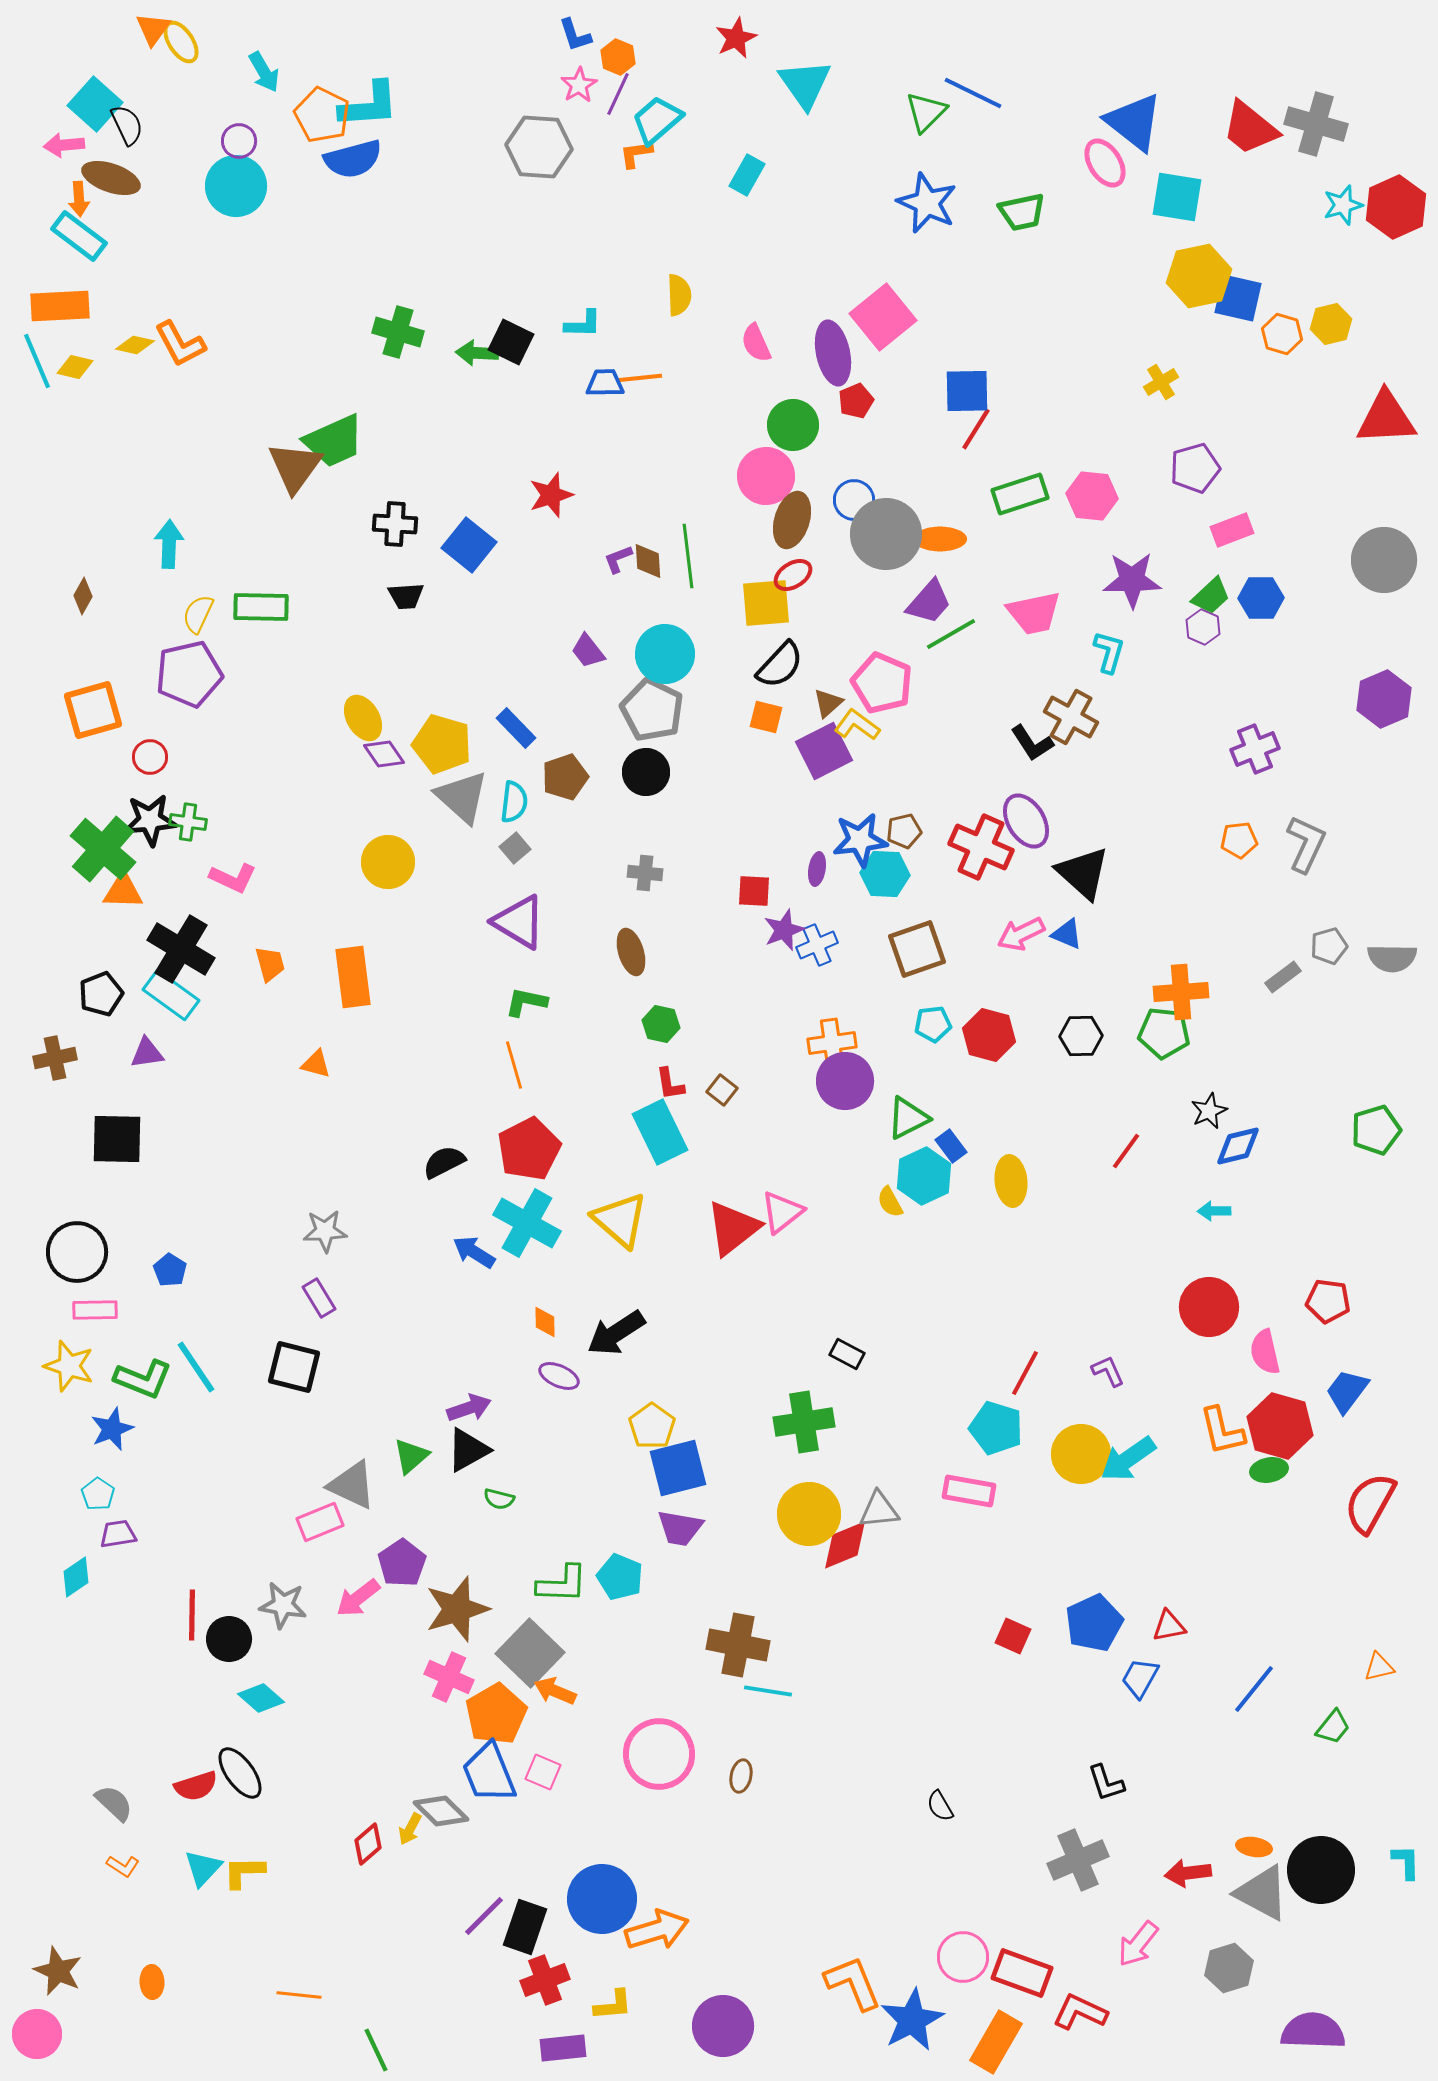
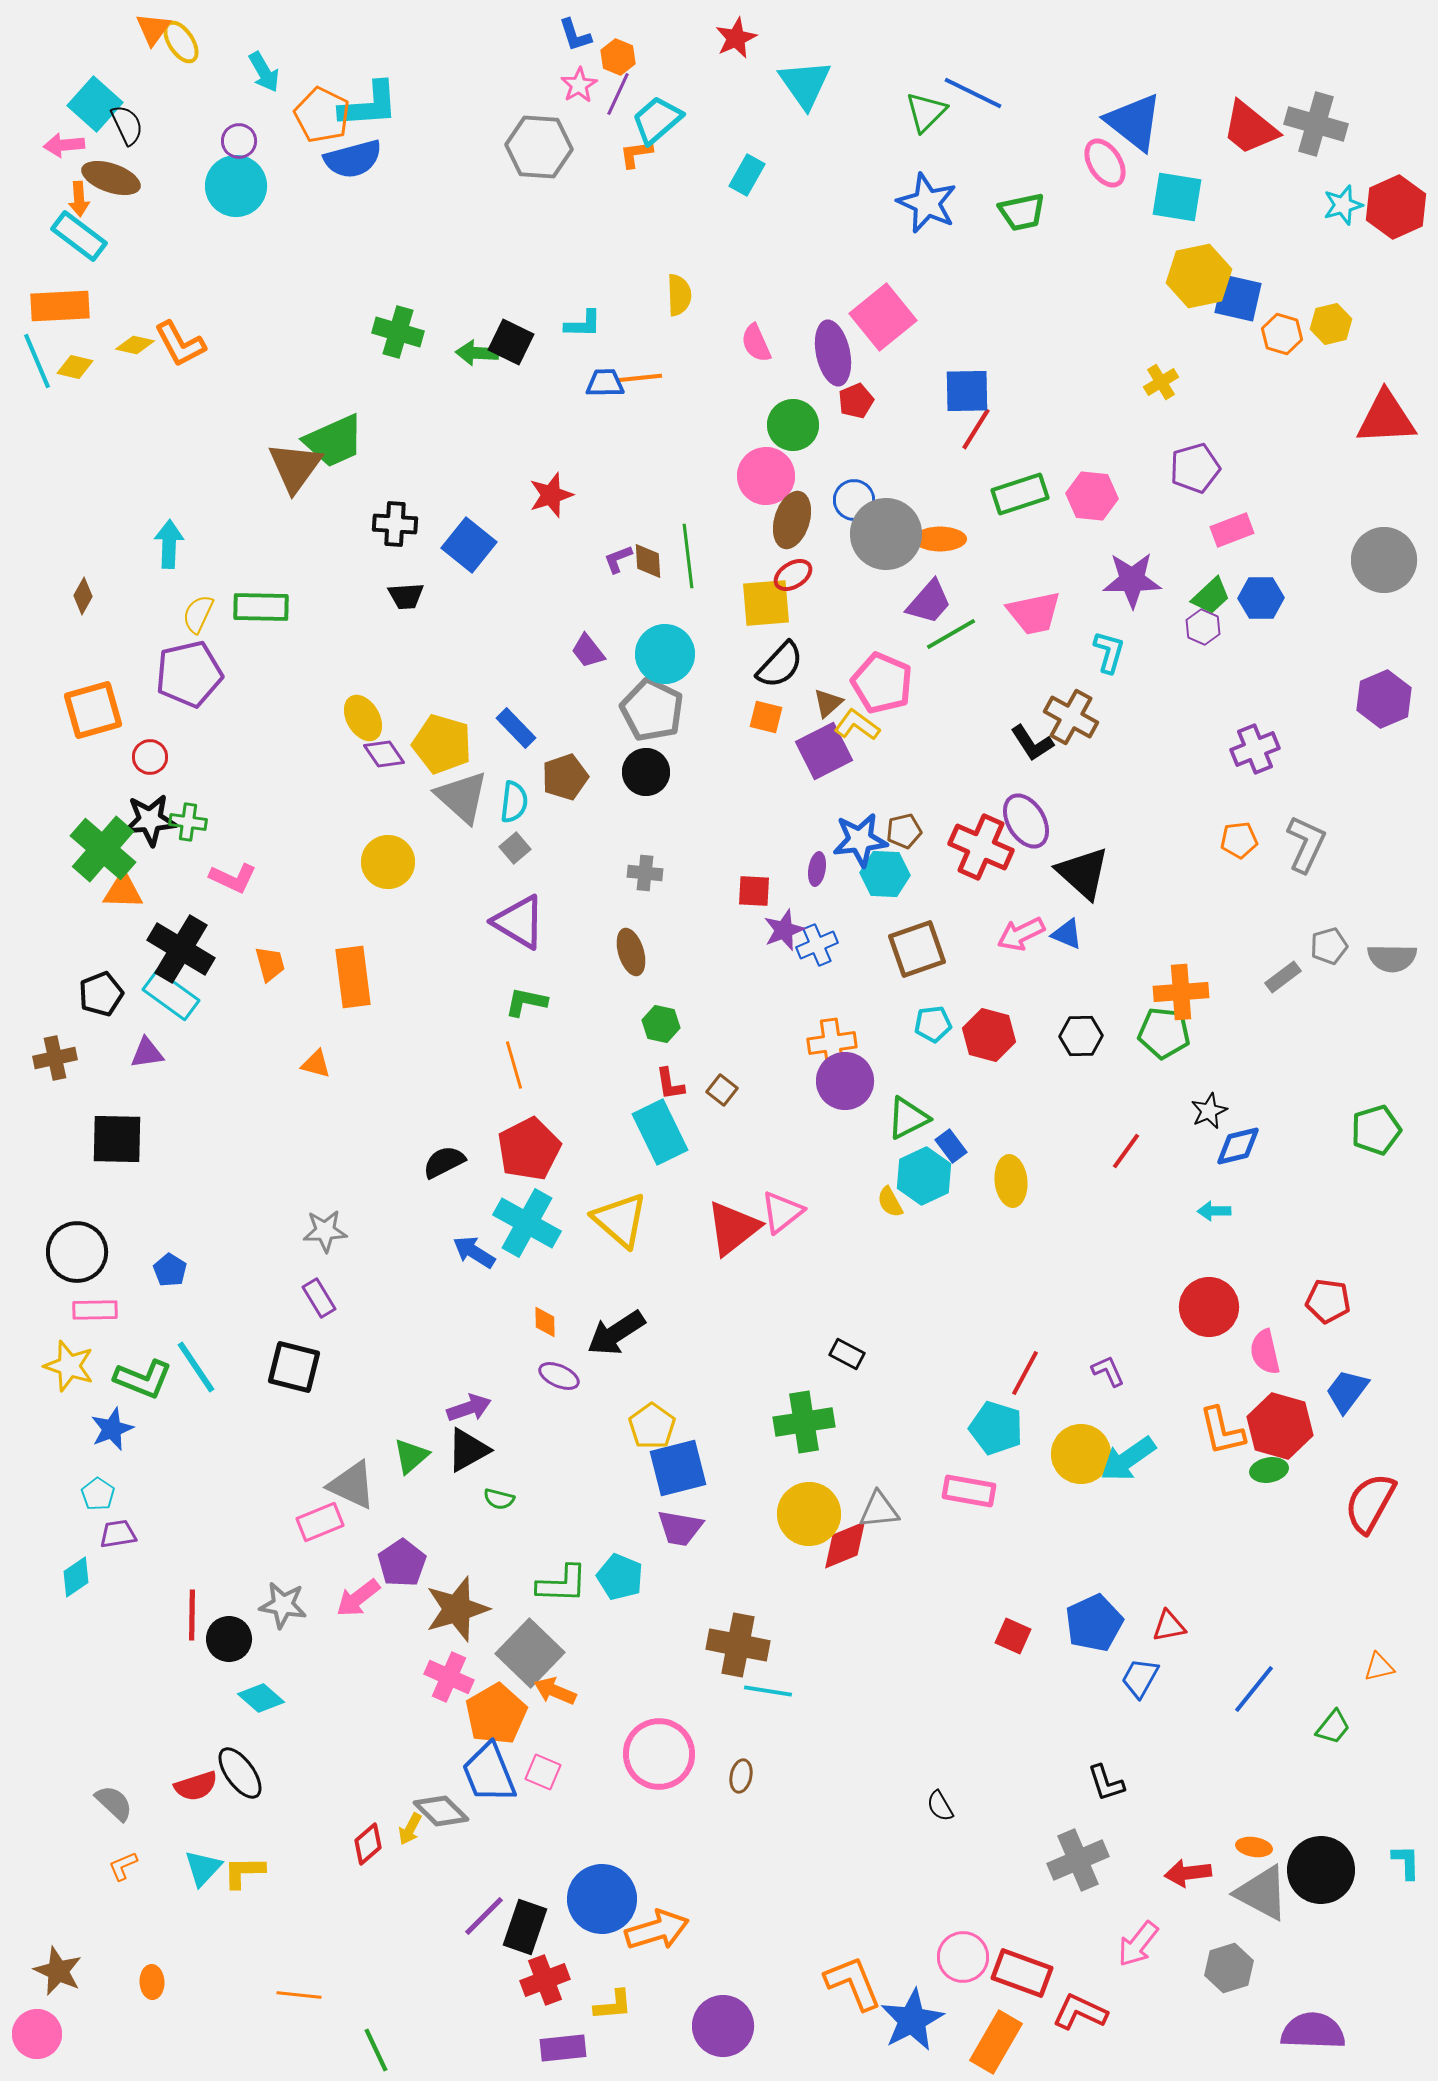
orange L-shape at (123, 1866): rotated 124 degrees clockwise
